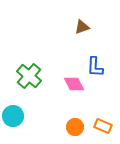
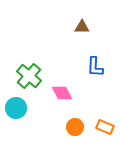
brown triangle: rotated 21 degrees clockwise
pink diamond: moved 12 px left, 9 px down
cyan circle: moved 3 px right, 8 px up
orange rectangle: moved 2 px right, 1 px down
